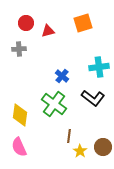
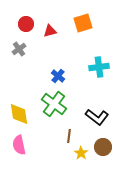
red circle: moved 1 px down
red triangle: moved 2 px right
gray cross: rotated 32 degrees counterclockwise
blue cross: moved 4 px left
black L-shape: moved 4 px right, 19 px down
yellow diamond: moved 1 px left, 1 px up; rotated 15 degrees counterclockwise
pink semicircle: moved 2 px up; rotated 12 degrees clockwise
yellow star: moved 1 px right, 2 px down
